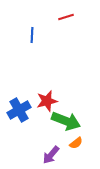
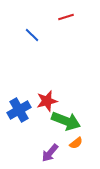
blue line: rotated 49 degrees counterclockwise
purple arrow: moved 1 px left, 2 px up
